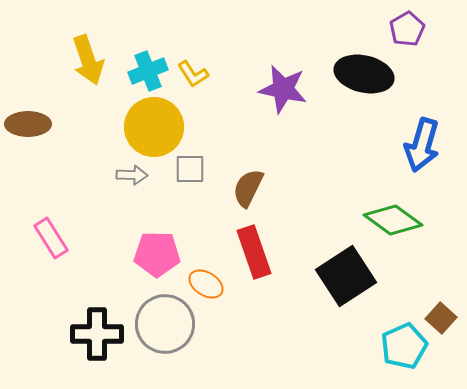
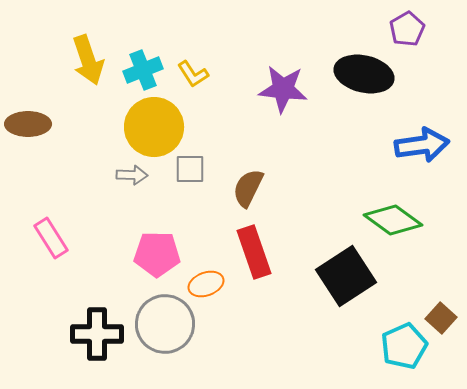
cyan cross: moved 5 px left, 1 px up
purple star: rotated 6 degrees counterclockwise
blue arrow: rotated 114 degrees counterclockwise
orange ellipse: rotated 52 degrees counterclockwise
